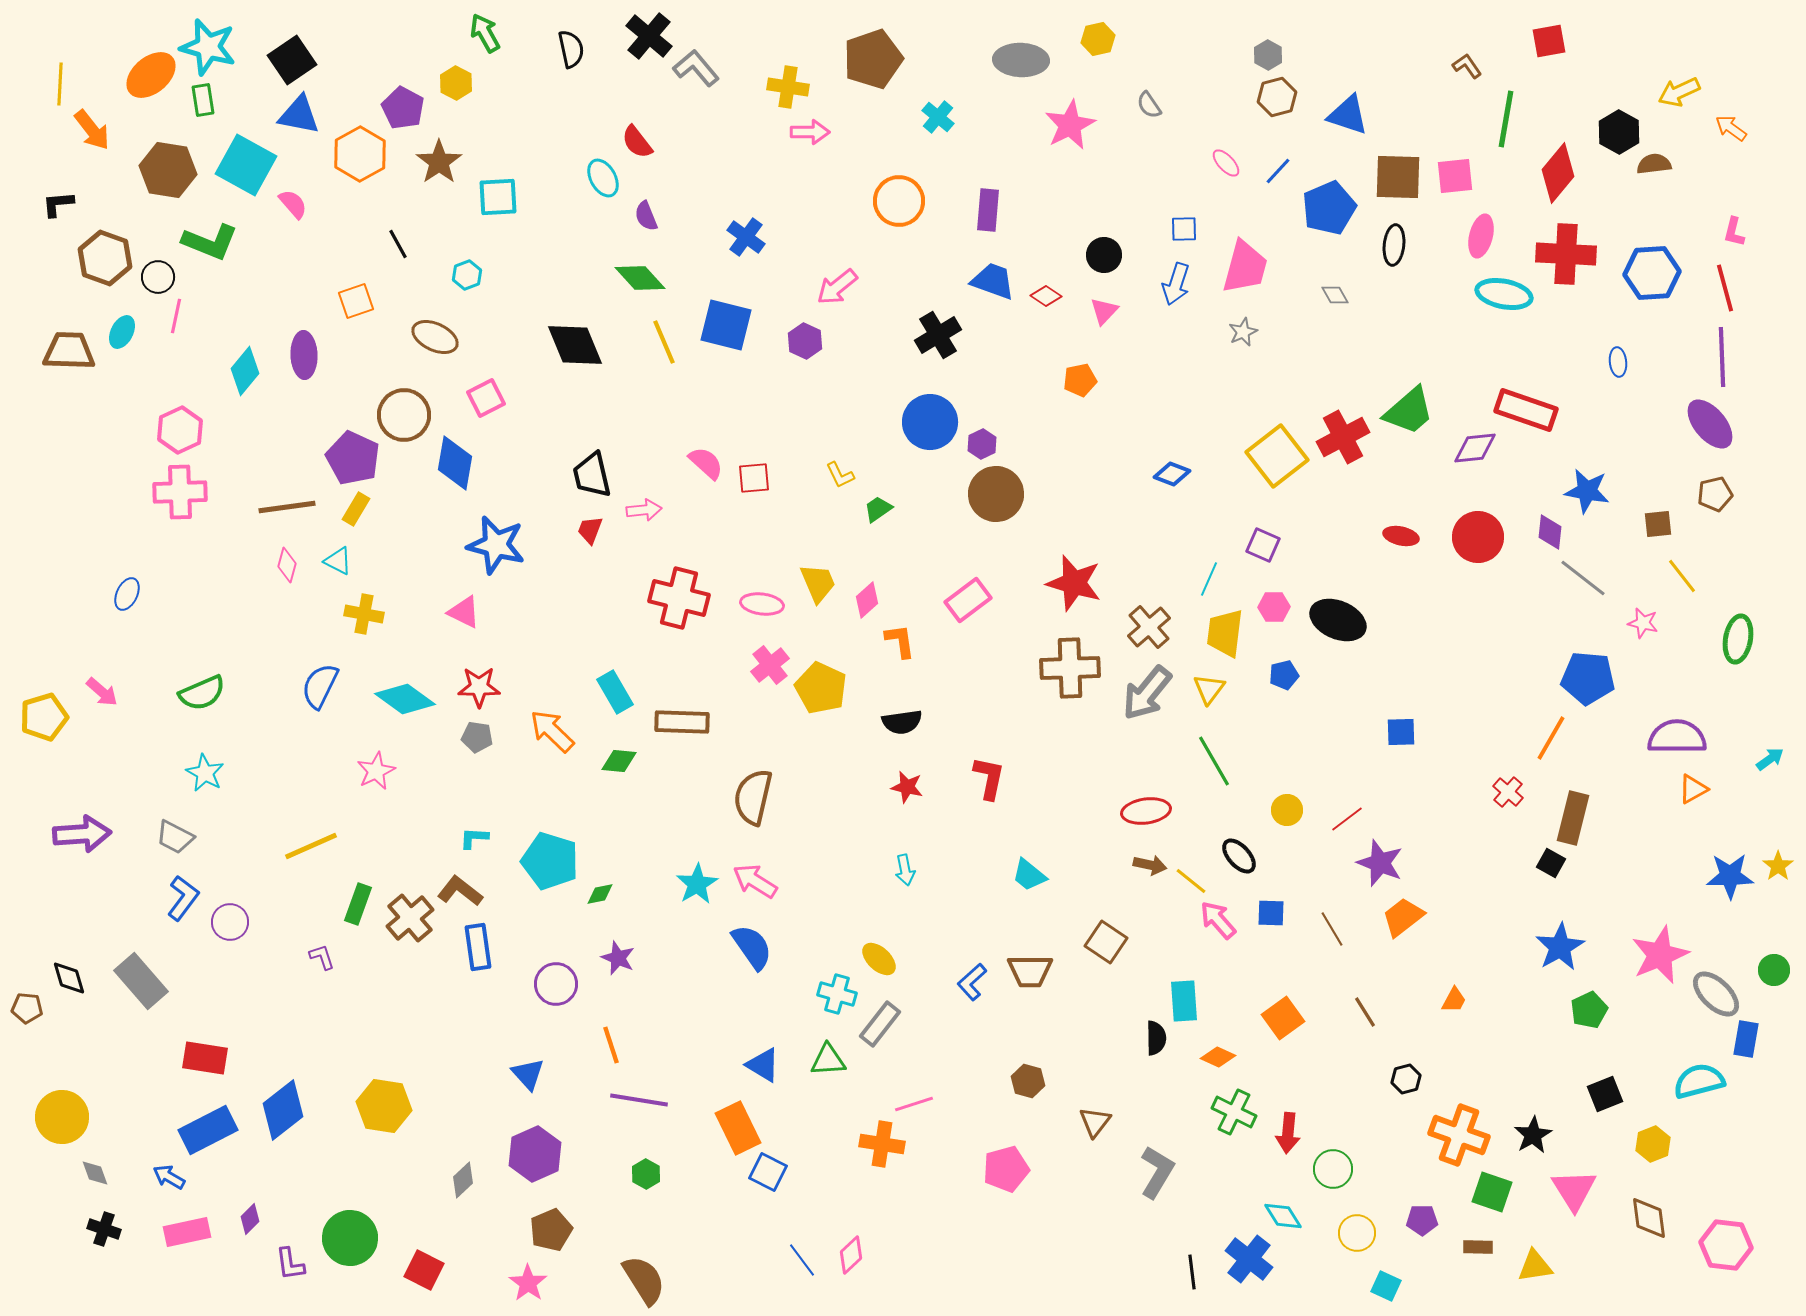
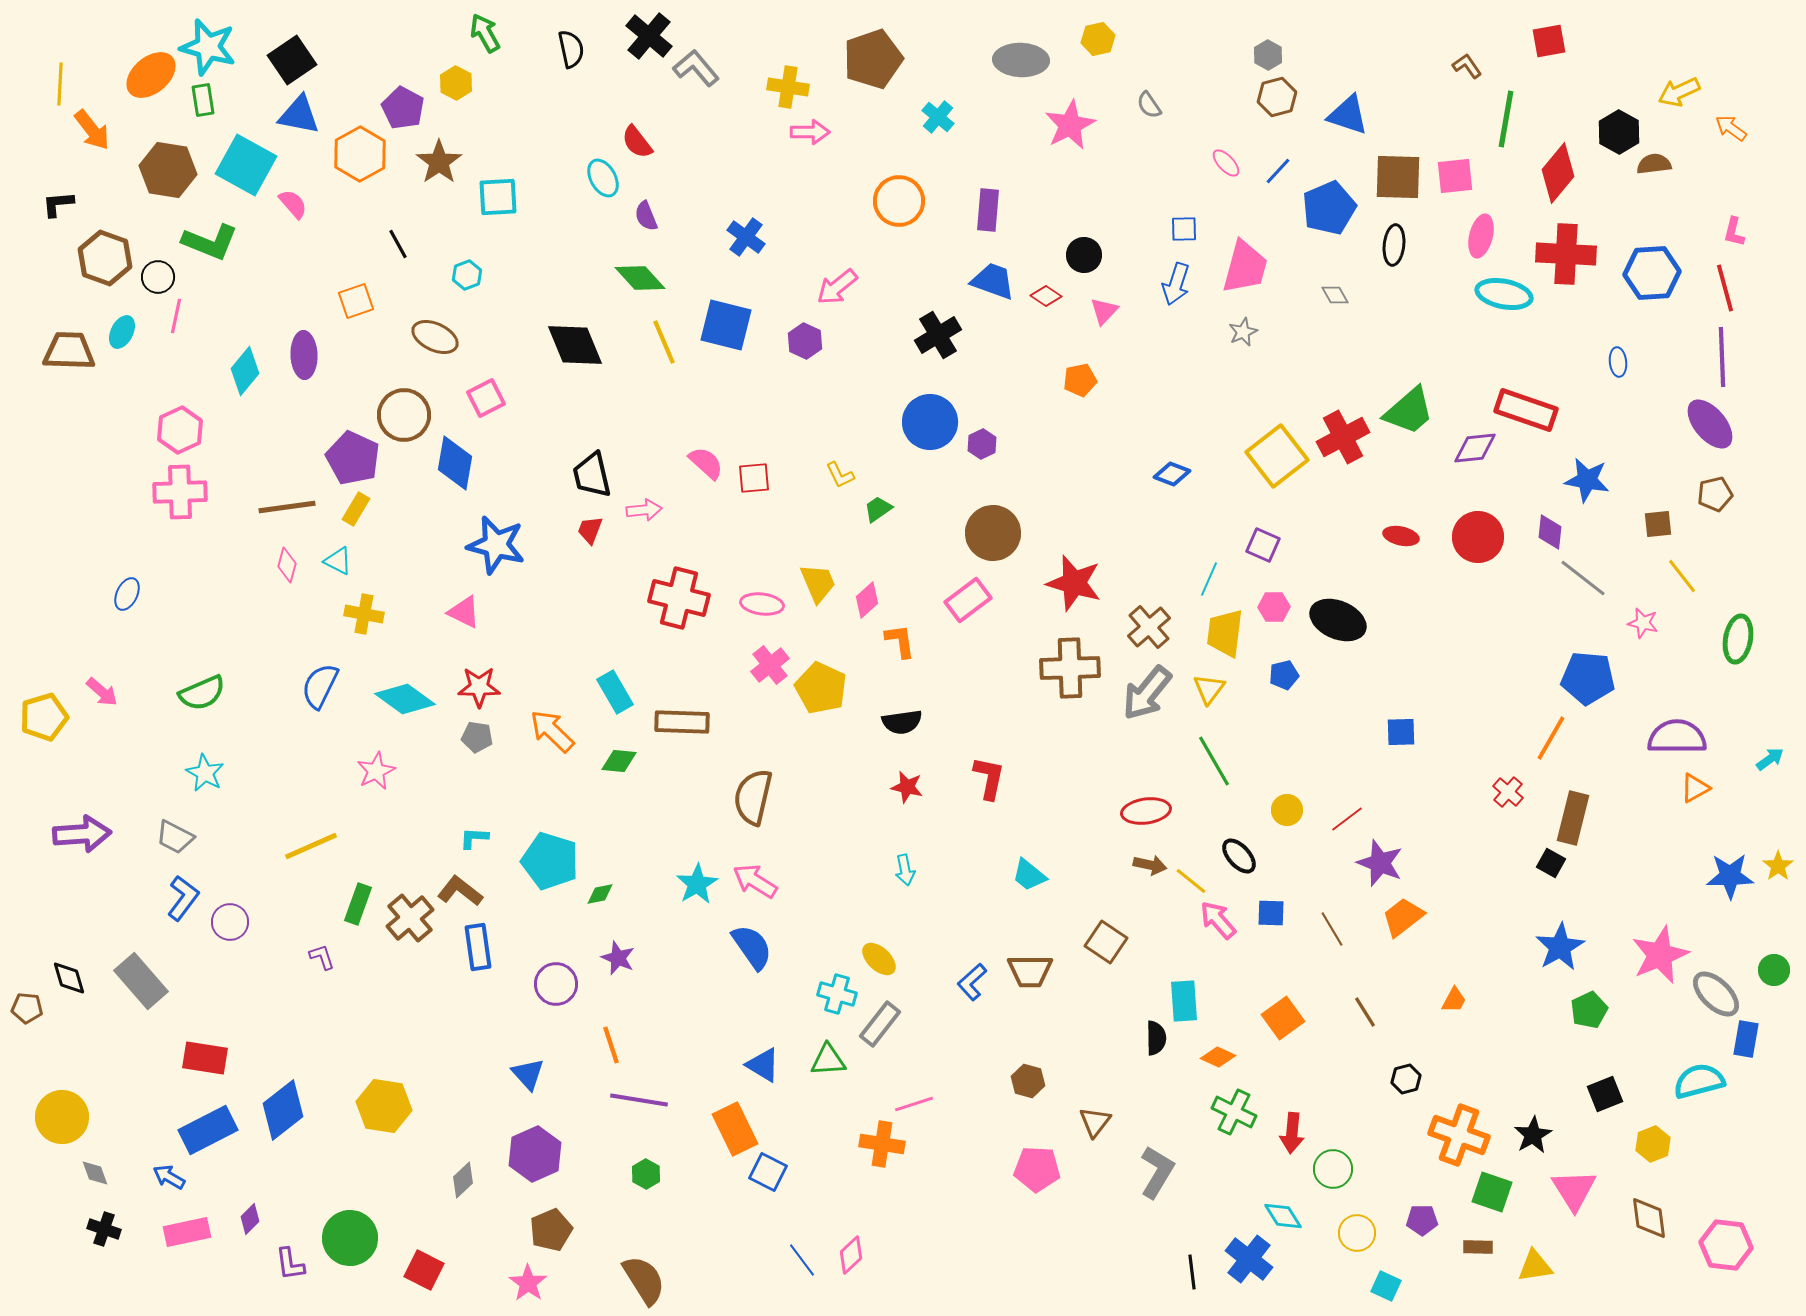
black circle at (1104, 255): moved 20 px left
blue star at (1587, 491): moved 11 px up
brown circle at (996, 494): moved 3 px left, 39 px down
orange triangle at (1693, 789): moved 2 px right, 1 px up
orange rectangle at (738, 1128): moved 3 px left, 1 px down
red arrow at (1288, 1133): moved 4 px right
pink pentagon at (1006, 1169): moved 31 px right; rotated 18 degrees clockwise
